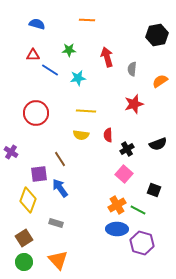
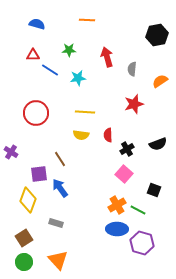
yellow line: moved 1 px left, 1 px down
